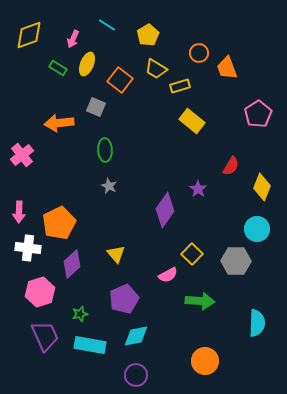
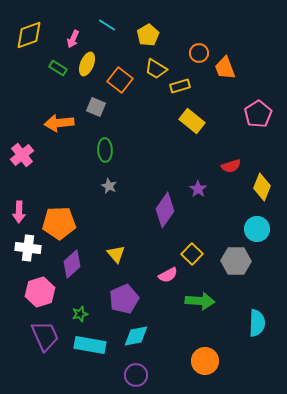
orange trapezoid at (227, 68): moved 2 px left
red semicircle at (231, 166): rotated 42 degrees clockwise
orange pentagon at (59, 223): rotated 24 degrees clockwise
